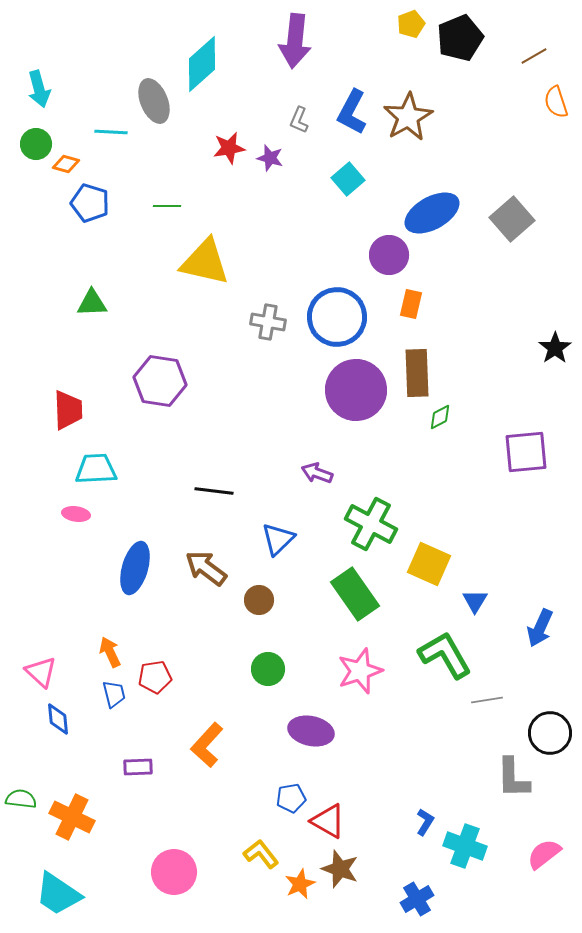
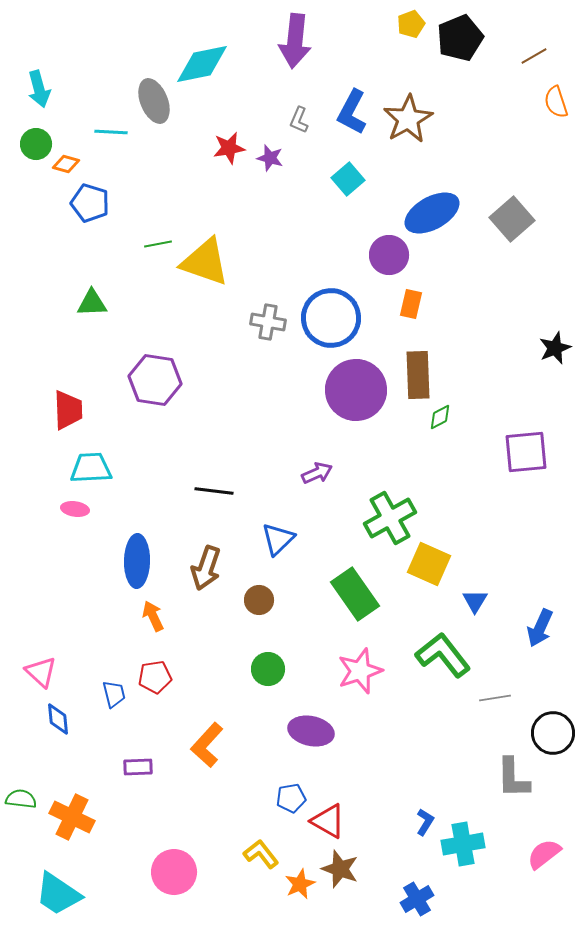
cyan diamond at (202, 64): rotated 30 degrees clockwise
brown star at (408, 117): moved 2 px down
green line at (167, 206): moved 9 px left, 38 px down; rotated 12 degrees counterclockwise
yellow triangle at (205, 262): rotated 6 degrees clockwise
blue circle at (337, 317): moved 6 px left, 1 px down
black star at (555, 348): rotated 12 degrees clockwise
brown rectangle at (417, 373): moved 1 px right, 2 px down
purple hexagon at (160, 381): moved 5 px left, 1 px up
cyan trapezoid at (96, 469): moved 5 px left, 1 px up
purple arrow at (317, 473): rotated 136 degrees clockwise
pink ellipse at (76, 514): moved 1 px left, 5 px up
green cross at (371, 524): moved 19 px right, 6 px up; rotated 33 degrees clockwise
blue ellipse at (135, 568): moved 2 px right, 7 px up; rotated 15 degrees counterclockwise
brown arrow at (206, 568): rotated 108 degrees counterclockwise
orange arrow at (110, 652): moved 43 px right, 36 px up
green L-shape at (445, 655): moved 2 px left; rotated 8 degrees counterclockwise
gray line at (487, 700): moved 8 px right, 2 px up
black circle at (550, 733): moved 3 px right
cyan cross at (465, 846): moved 2 px left, 2 px up; rotated 30 degrees counterclockwise
